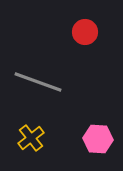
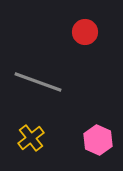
pink hexagon: moved 1 px down; rotated 20 degrees clockwise
